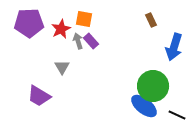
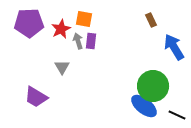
purple rectangle: rotated 49 degrees clockwise
blue arrow: rotated 132 degrees clockwise
purple trapezoid: moved 3 px left, 1 px down
